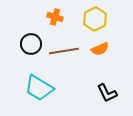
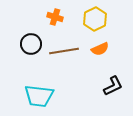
cyan trapezoid: moved 8 px down; rotated 24 degrees counterclockwise
black L-shape: moved 6 px right, 7 px up; rotated 90 degrees counterclockwise
